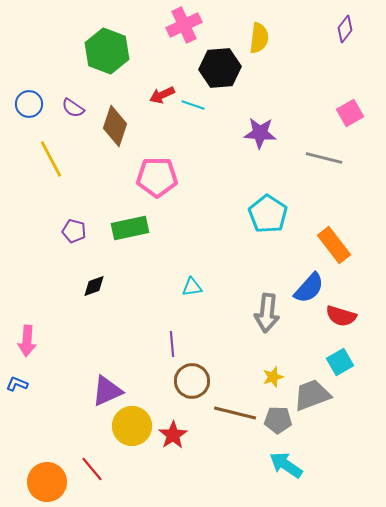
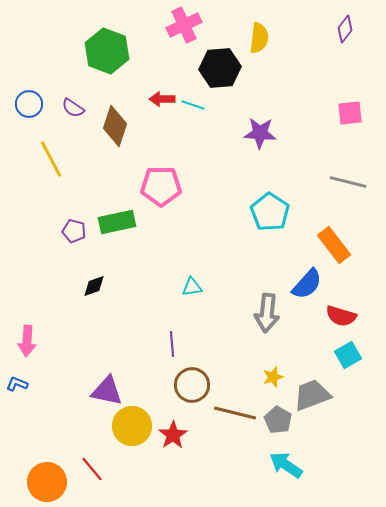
red arrow: moved 4 px down; rotated 25 degrees clockwise
pink square: rotated 24 degrees clockwise
gray line: moved 24 px right, 24 px down
pink pentagon: moved 4 px right, 9 px down
cyan pentagon: moved 2 px right, 2 px up
green rectangle: moved 13 px left, 6 px up
blue semicircle: moved 2 px left, 4 px up
cyan square: moved 8 px right, 7 px up
brown circle: moved 4 px down
purple triangle: rotated 36 degrees clockwise
gray pentagon: rotated 28 degrees clockwise
